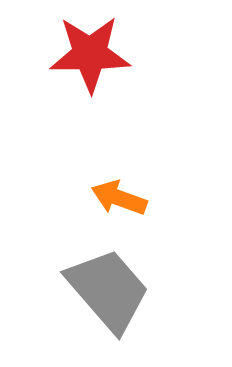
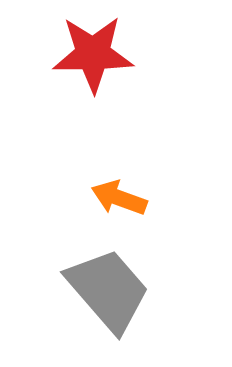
red star: moved 3 px right
